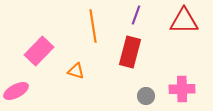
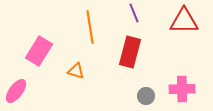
purple line: moved 2 px left, 2 px up; rotated 42 degrees counterclockwise
orange line: moved 3 px left, 1 px down
pink rectangle: rotated 12 degrees counterclockwise
pink ellipse: rotated 25 degrees counterclockwise
